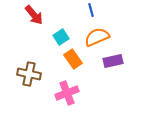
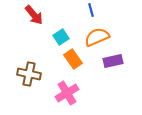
pink cross: rotated 10 degrees counterclockwise
